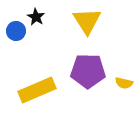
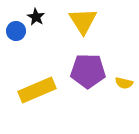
yellow triangle: moved 4 px left
